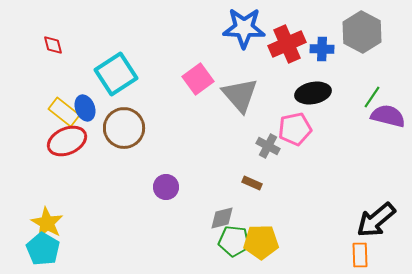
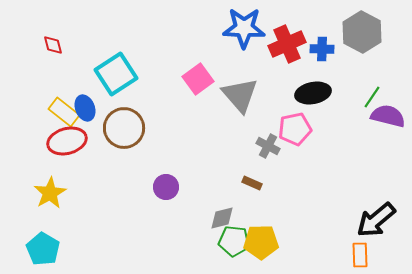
red ellipse: rotated 9 degrees clockwise
yellow star: moved 3 px right, 30 px up; rotated 12 degrees clockwise
